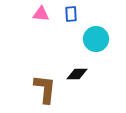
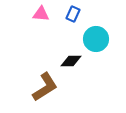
blue rectangle: moved 2 px right; rotated 28 degrees clockwise
black diamond: moved 6 px left, 13 px up
brown L-shape: moved 2 px up; rotated 52 degrees clockwise
